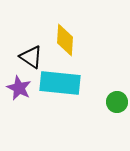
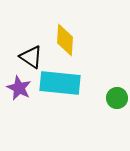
green circle: moved 4 px up
